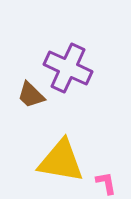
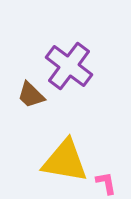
purple cross: moved 1 px right, 2 px up; rotated 12 degrees clockwise
yellow triangle: moved 4 px right
